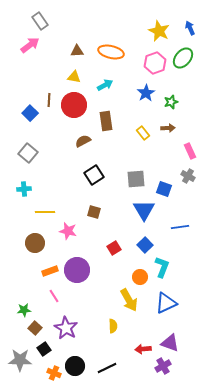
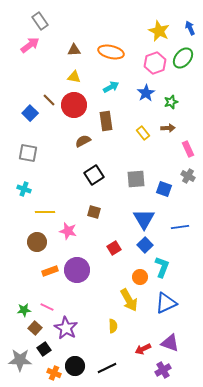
brown triangle at (77, 51): moved 3 px left, 1 px up
cyan arrow at (105, 85): moved 6 px right, 2 px down
brown line at (49, 100): rotated 48 degrees counterclockwise
pink rectangle at (190, 151): moved 2 px left, 2 px up
gray square at (28, 153): rotated 30 degrees counterclockwise
cyan cross at (24, 189): rotated 24 degrees clockwise
blue triangle at (144, 210): moved 9 px down
brown circle at (35, 243): moved 2 px right, 1 px up
pink line at (54, 296): moved 7 px left, 11 px down; rotated 32 degrees counterclockwise
red arrow at (143, 349): rotated 21 degrees counterclockwise
purple cross at (163, 366): moved 4 px down
